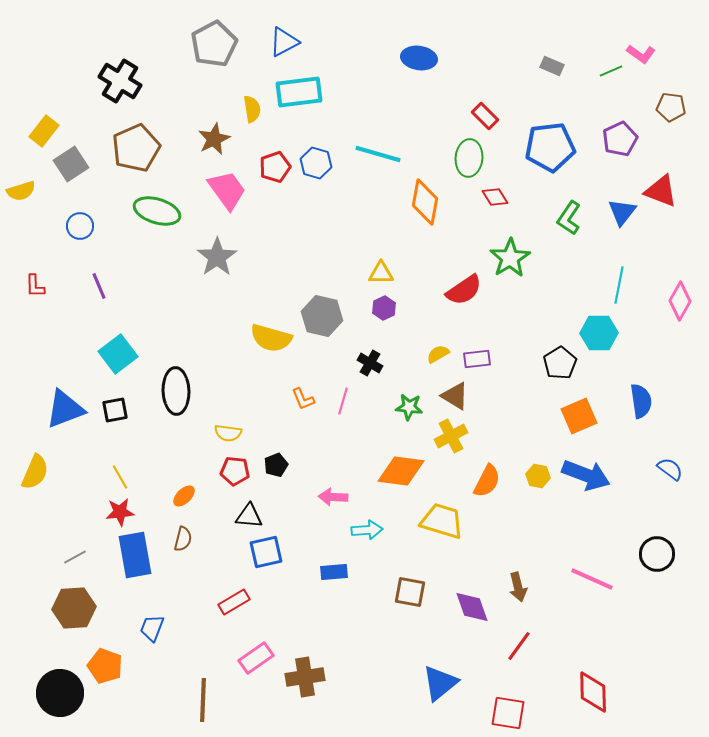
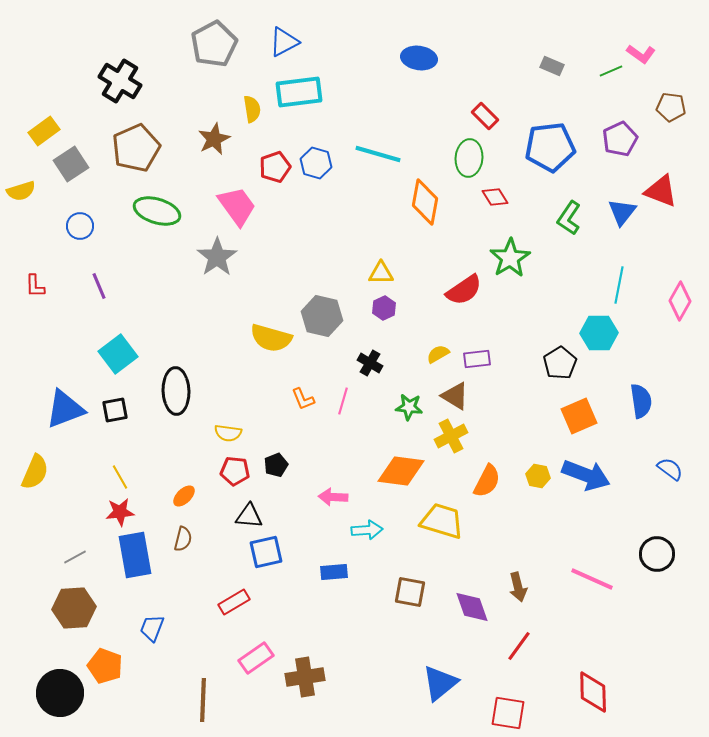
yellow rectangle at (44, 131): rotated 16 degrees clockwise
pink trapezoid at (227, 190): moved 10 px right, 16 px down
